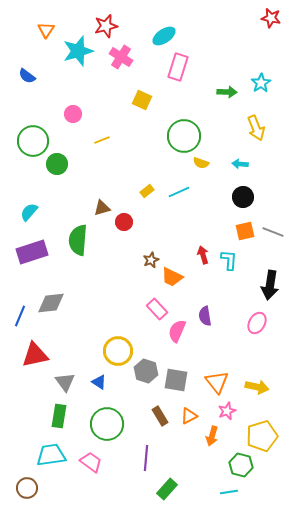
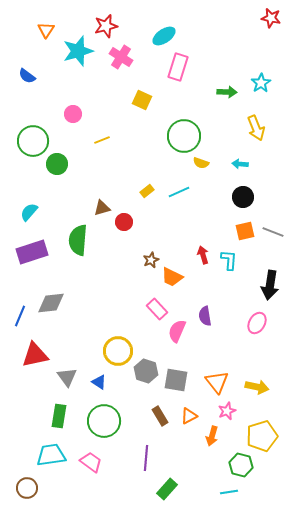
gray triangle at (65, 382): moved 2 px right, 5 px up
green circle at (107, 424): moved 3 px left, 3 px up
